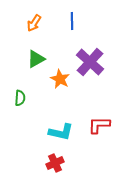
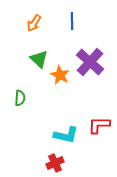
green triangle: moved 3 px right; rotated 48 degrees counterclockwise
orange star: moved 4 px up
cyan L-shape: moved 5 px right, 3 px down
